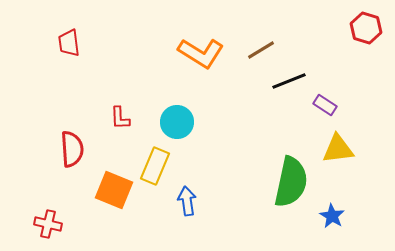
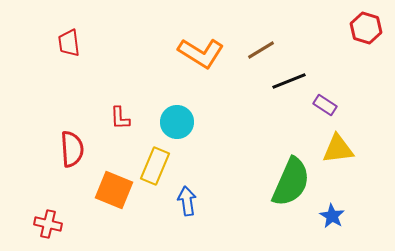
green semicircle: rotated 12 degrees clockwise
